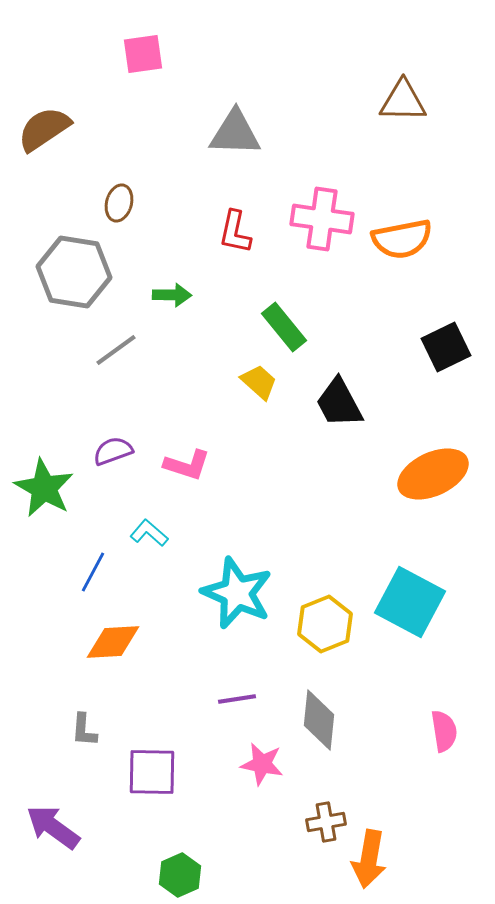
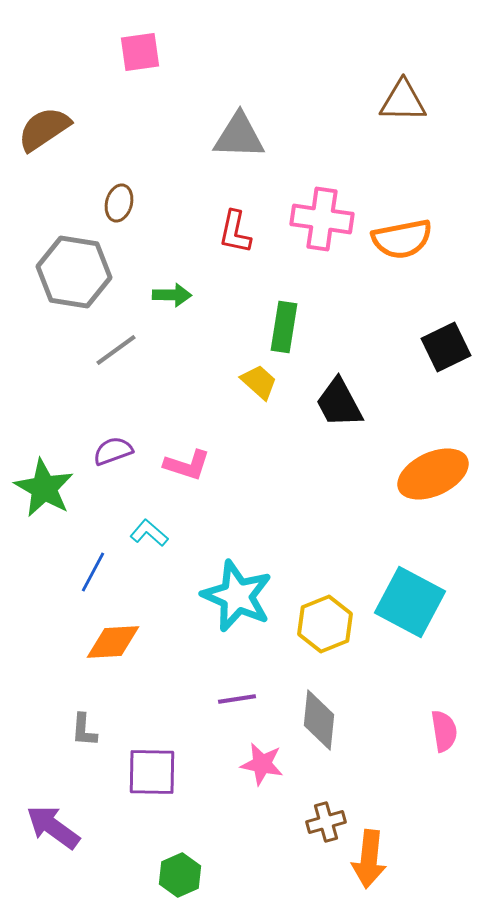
pink square: moved 3 px left, 2 px up
gray triangle: moved 4 px right, 3 px down
green rectangle: rotated 48 degrees clockwise
cyan star: moved 3 px down
brown cross: rotated 6 degrees counterclockwise
orange arrow: rotated 4 degrees counterclockwise
